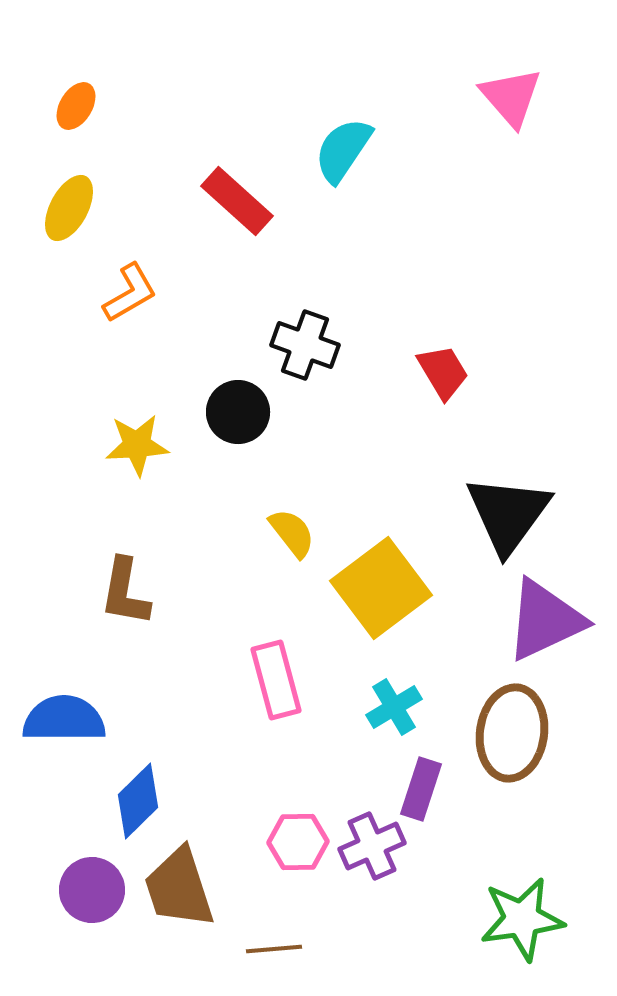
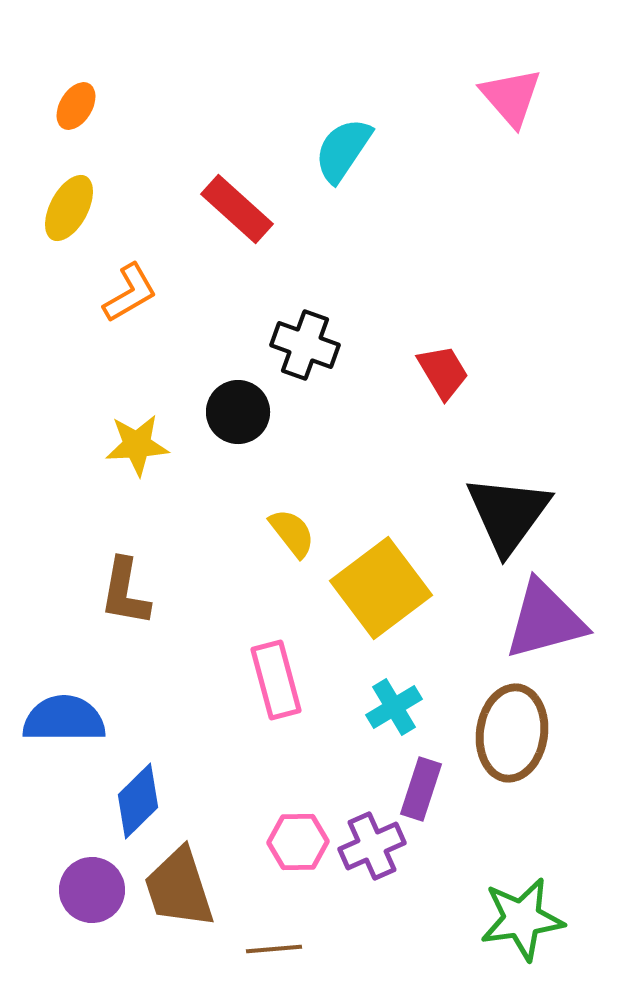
red rectangle: moved 8 px down
purple triangle: rotated 10 degrees clockwise
